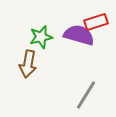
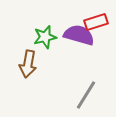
green star: moved 4 px right
